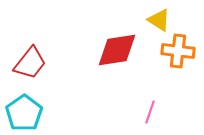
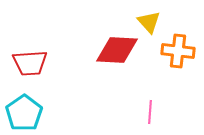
yellow triangle: moved 10 px left, 2 px down; rotated 15 degrees clockwise
red diamond: rotated 12 degrees clockwise
red trapezoid: rotated 48 degrees clockwise
pink line: rotated 15 degrees counterclockwise
